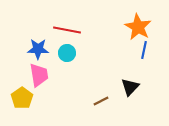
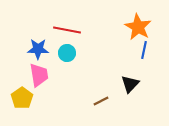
black triangle: moved 3 px up
